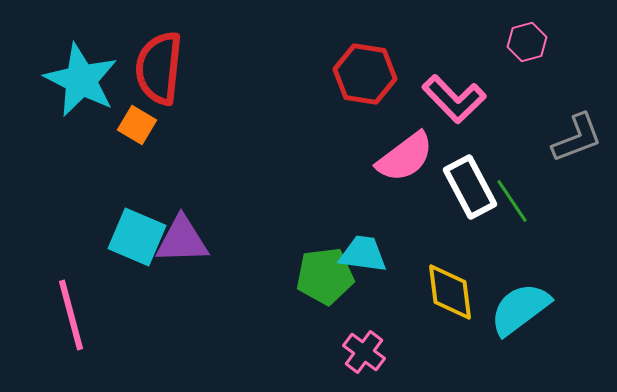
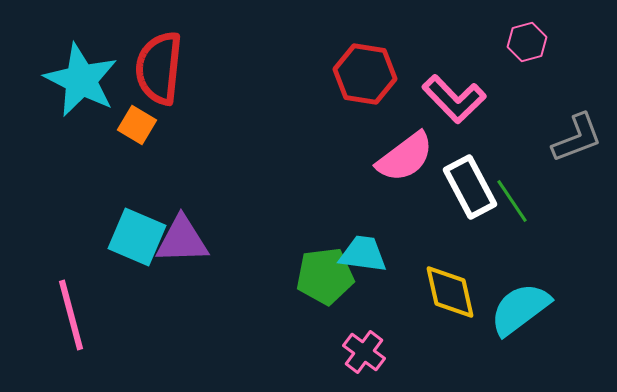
yellow diamond: rotated 6 degrees counterclockwise
